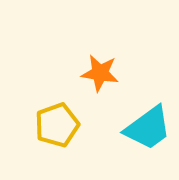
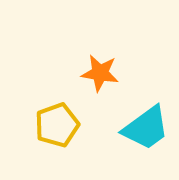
cyan trapezoid: moved 2 px left
